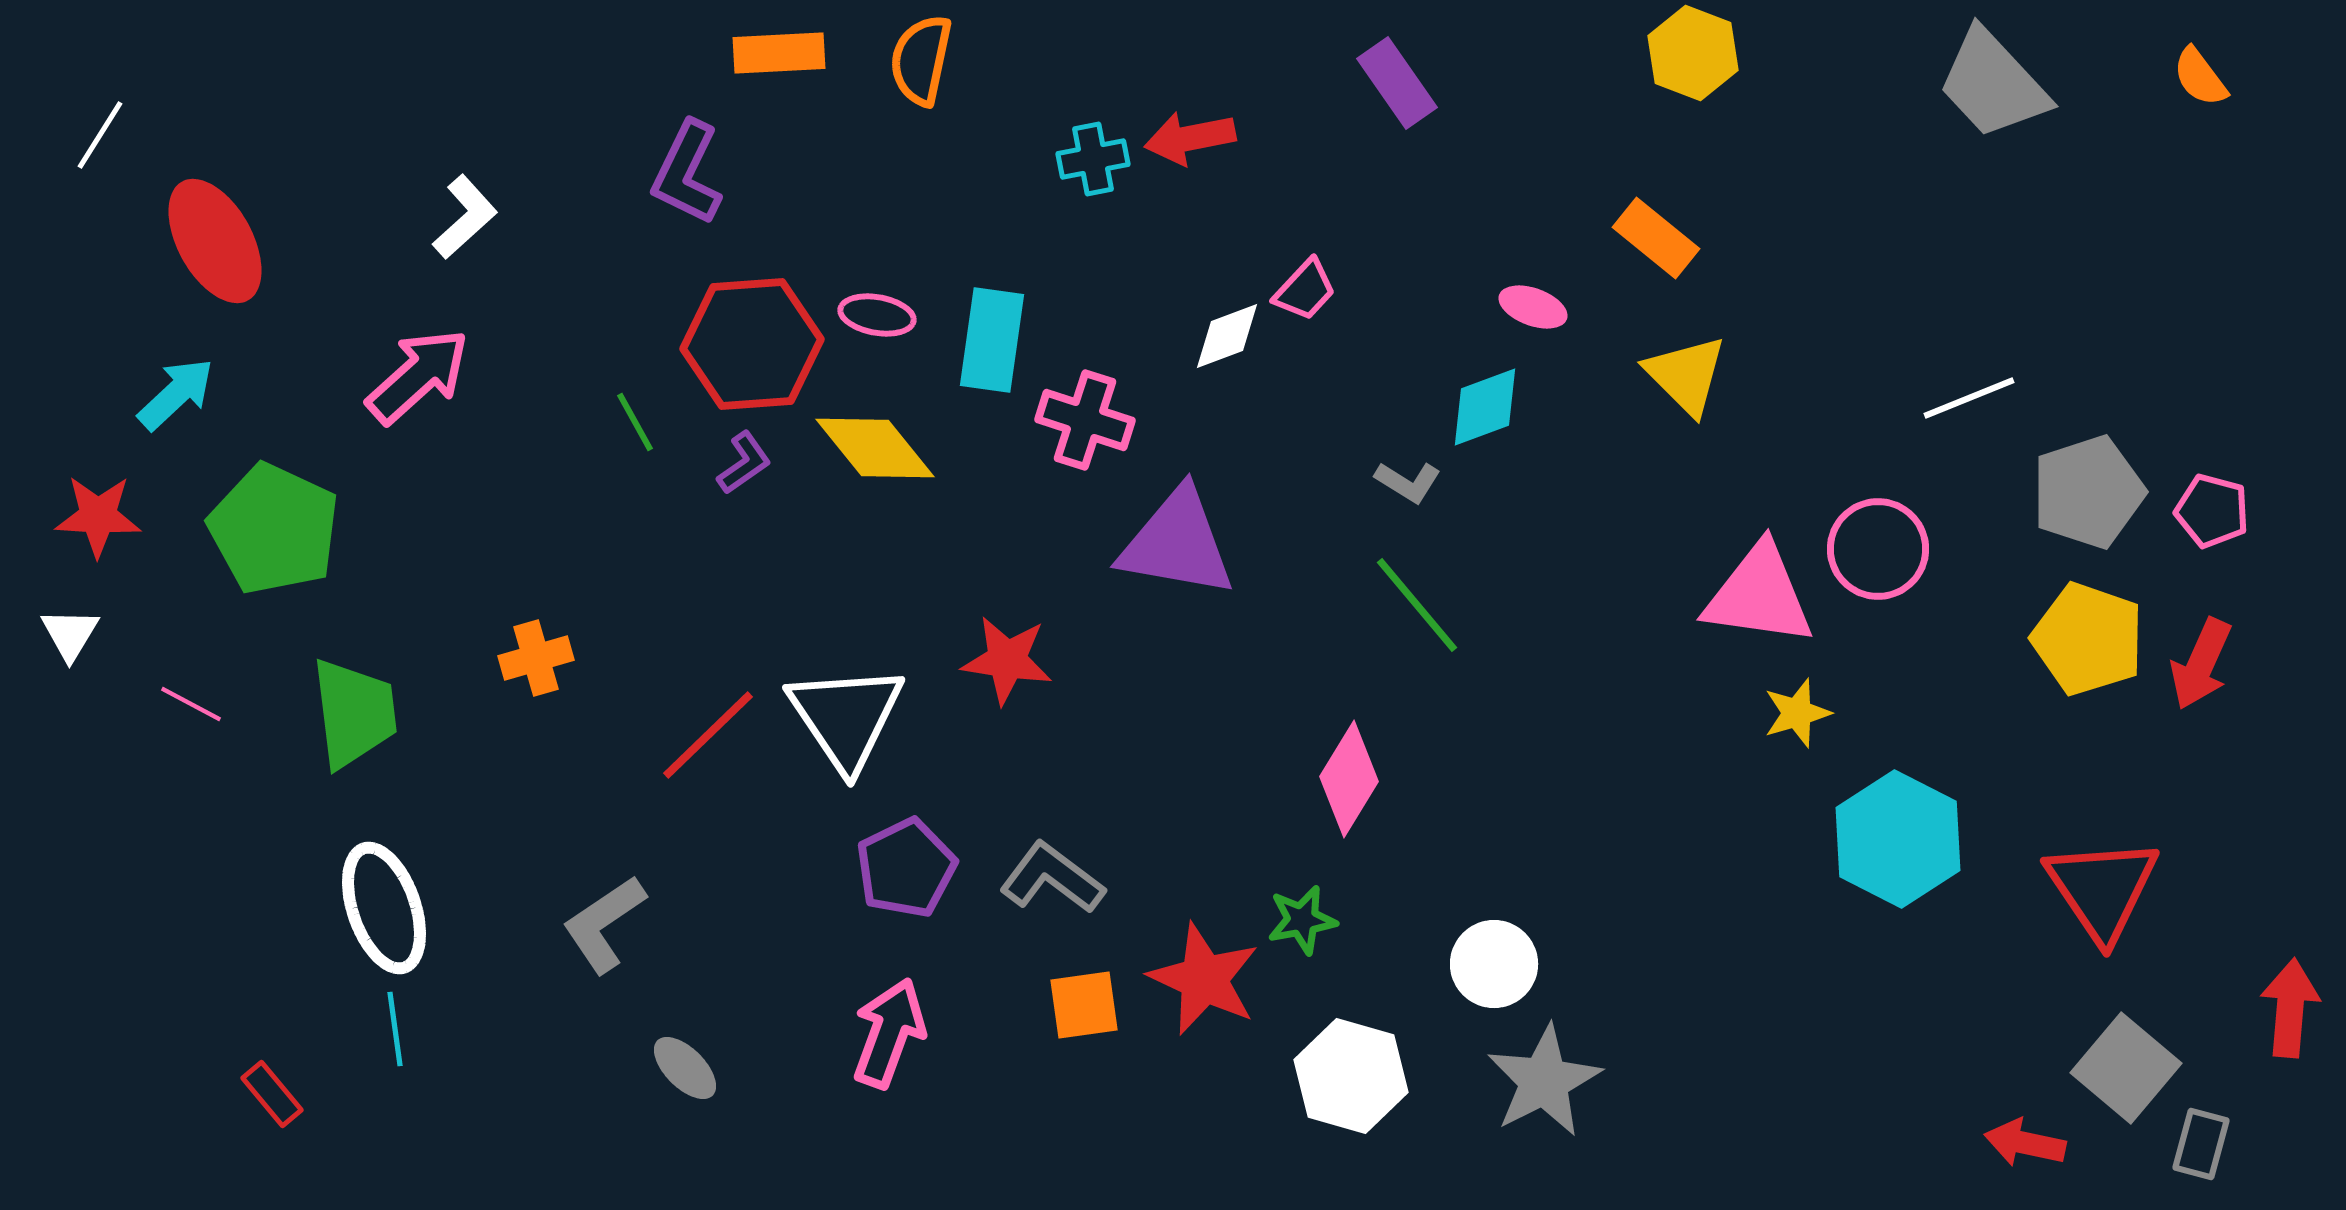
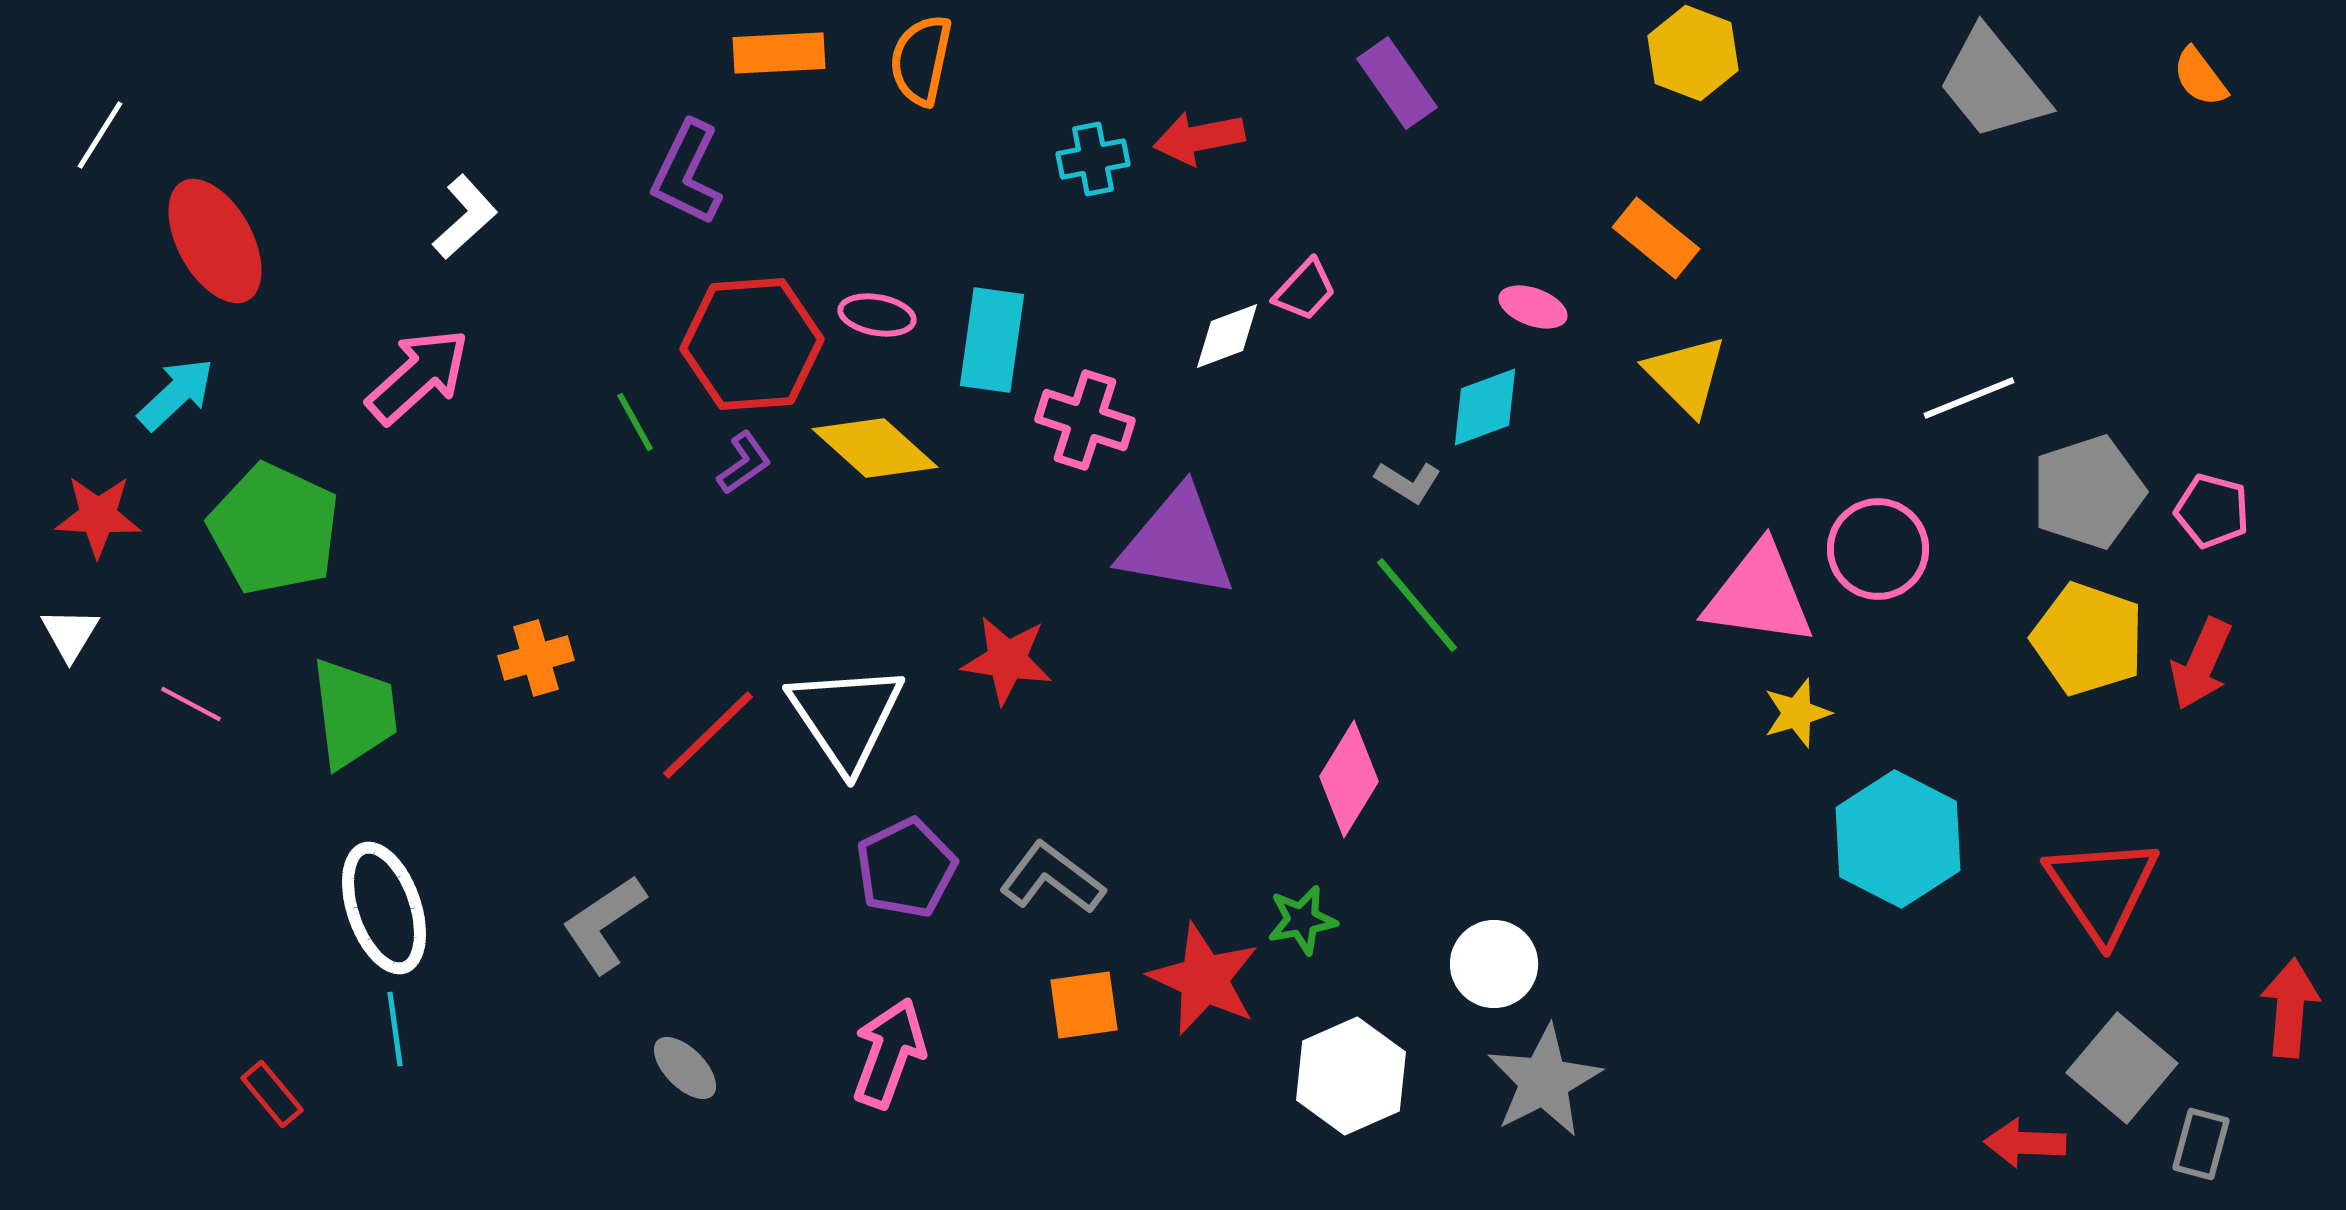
gray trapezoid at (1993, 84): rotated 4 degrees clockwise
red arrow at (1190, 138): moved 9 px right
yellow diamond at (875, 448): rotated 9 degrees counterclockwise
pink arrow at (889, 1033): moved 20 px down
gray square at (2126, 1068): moved 4 px left
white hexagon at (1351, 1076): rotated 20 degrees clockwise
red arrow at (2025, 1143): rotated 10 degrees counterclockwise
